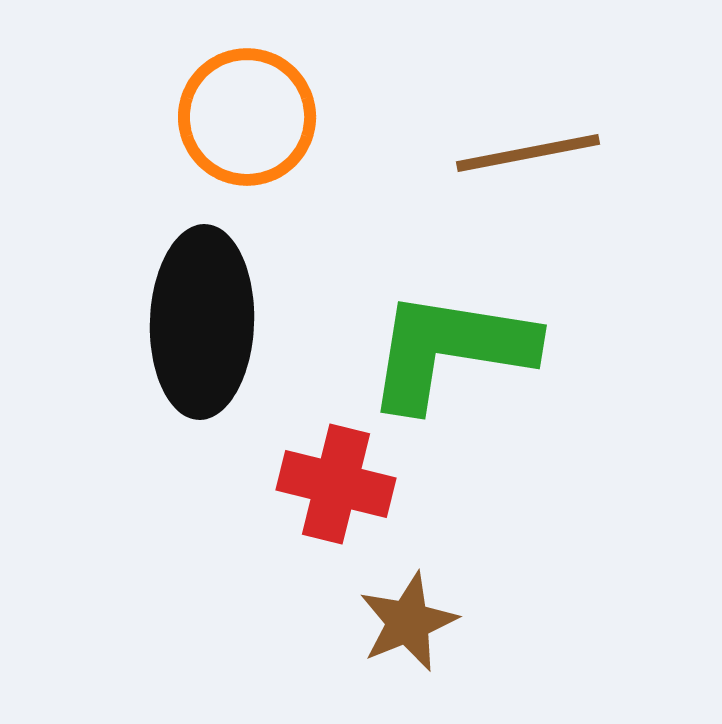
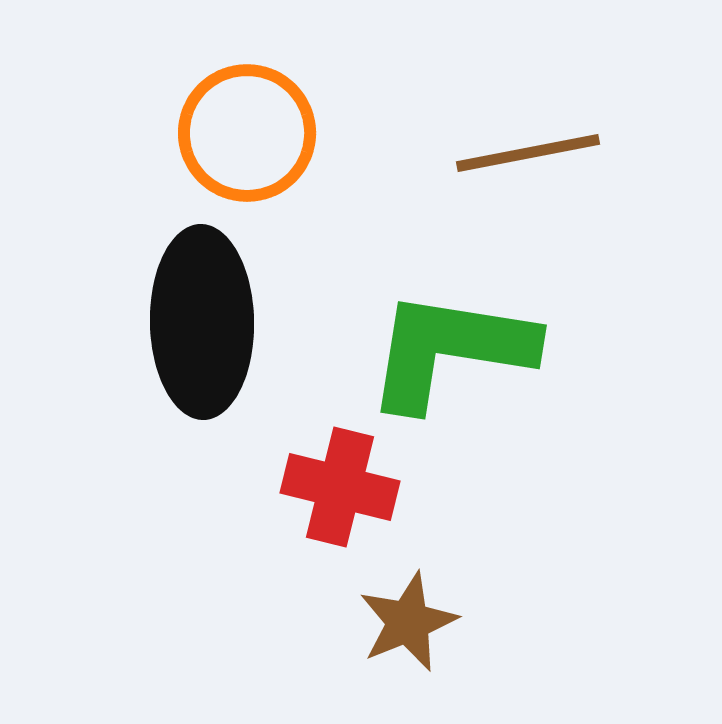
orange circle: moved 16 px down
black ellipse: rotated 3 degrees counterclockwise
red cross: moved 4 px right, 3 px down
